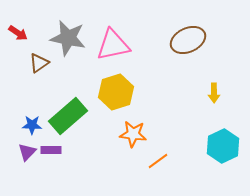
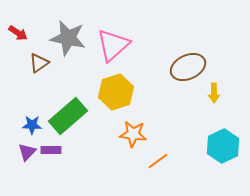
brown ellipse: moved 27 px down
pink triangle: rotated 30 degrees counterclockwise
